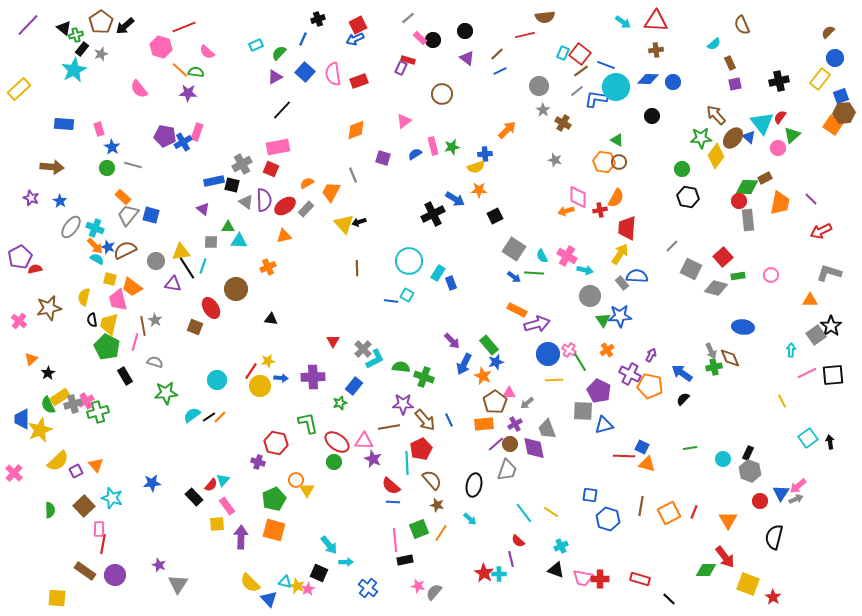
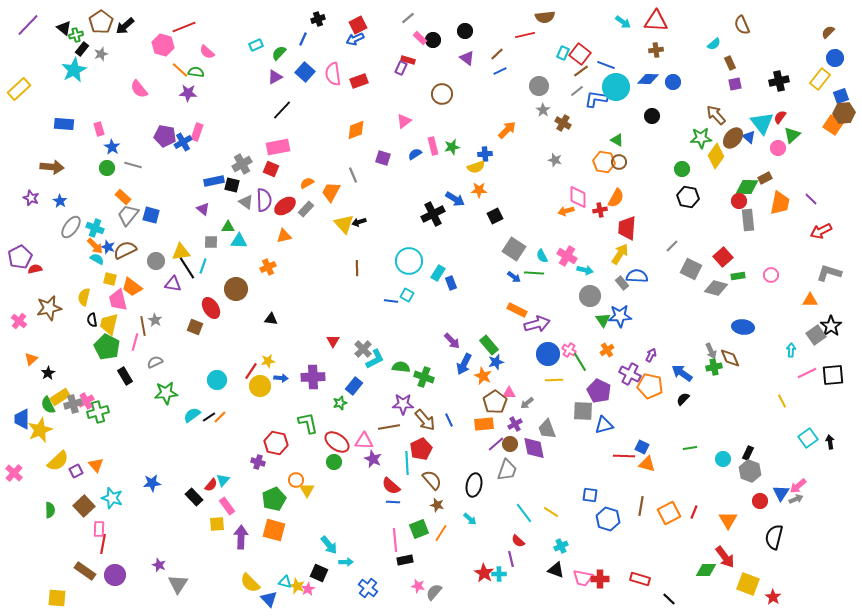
pink hexagon at (161, 47): moved 2 px right, 2 px up
gray semicircle at (155, 362): rotated 42 degrees counterclockwise
